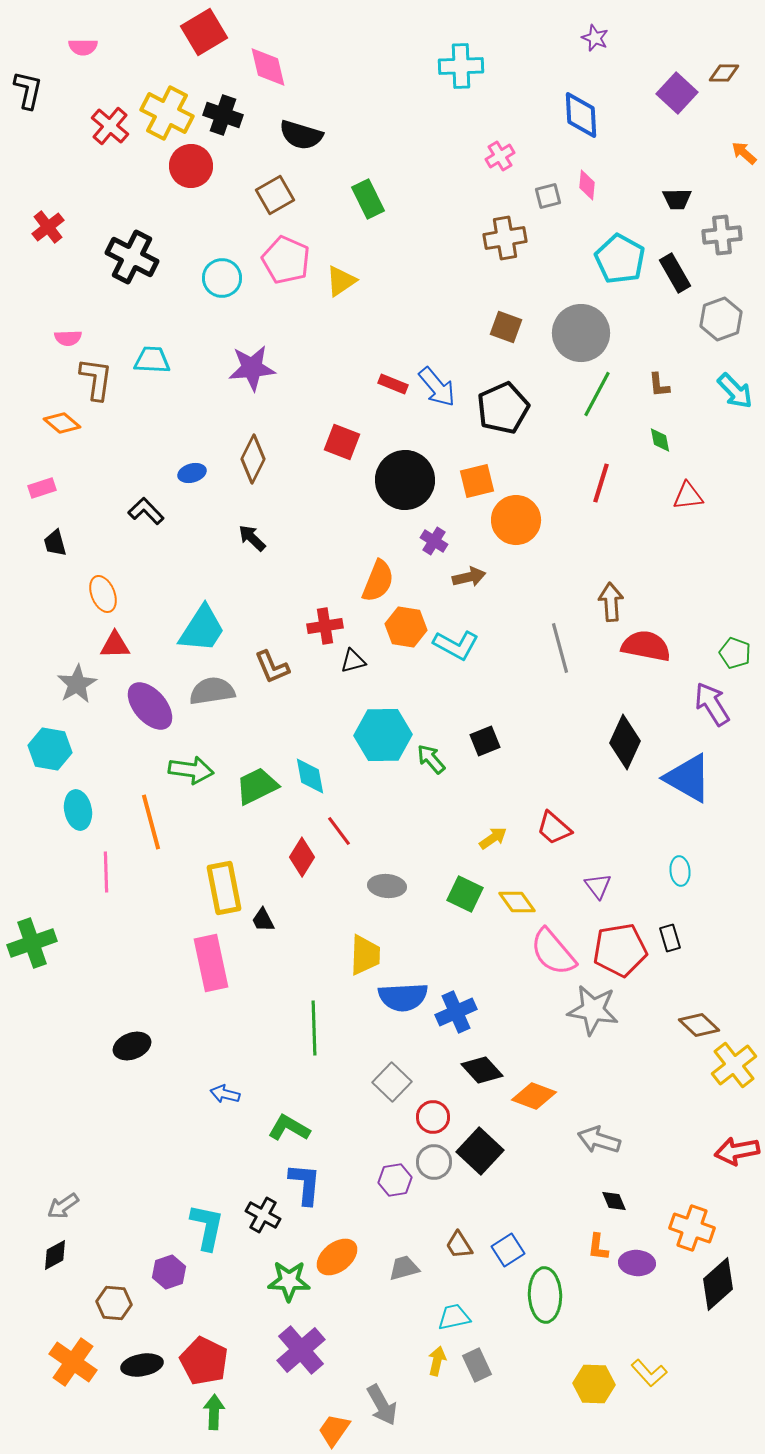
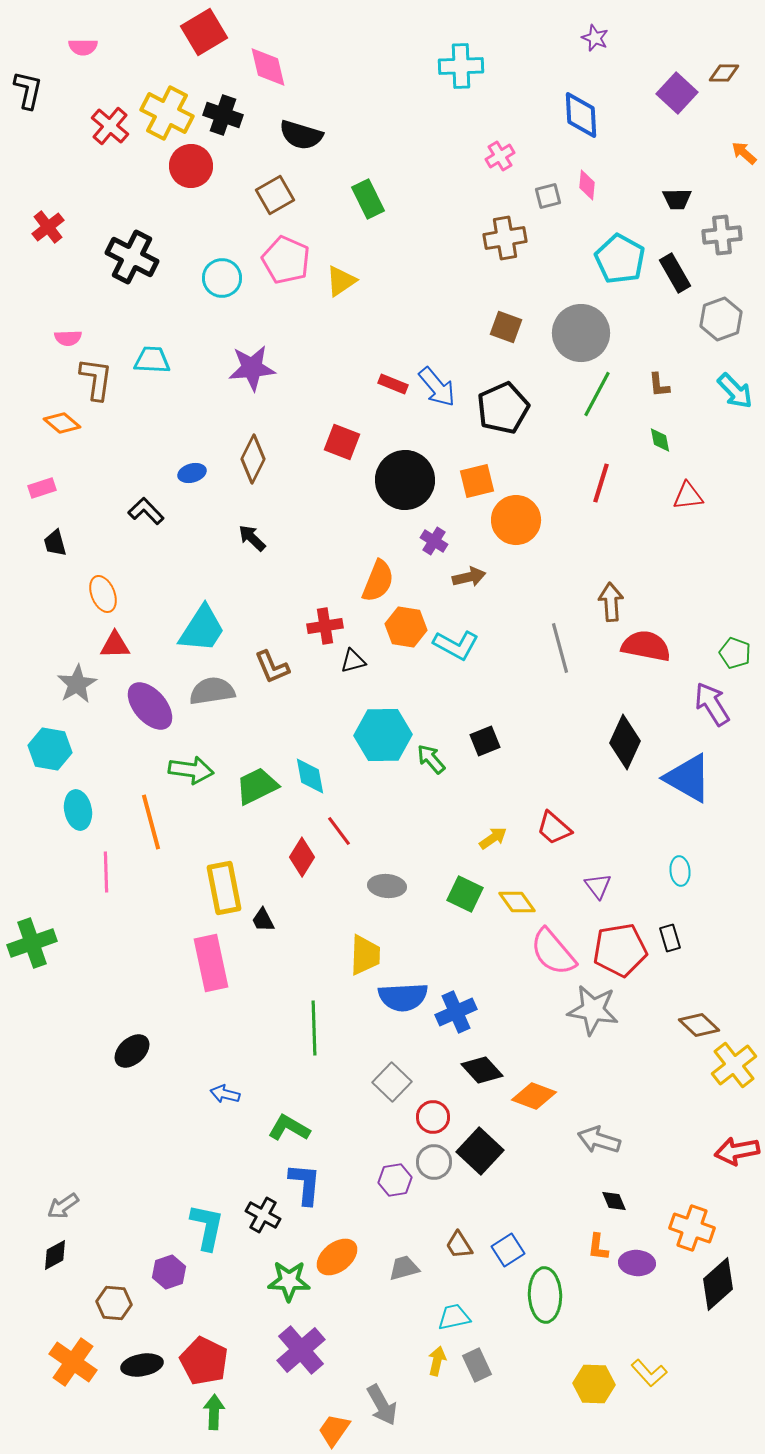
black ellipse at (132, 1046): moved 5 px down; rotated 21 degrees counterclockwise
